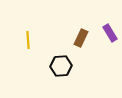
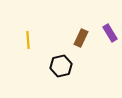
black hexagon: rotated 10 degrees counterclockwise
